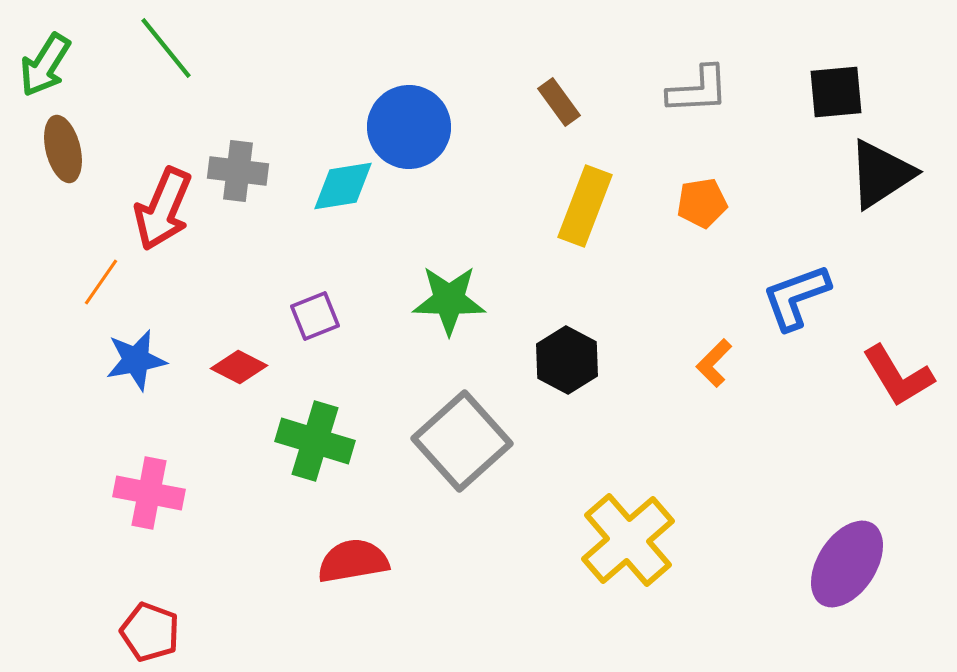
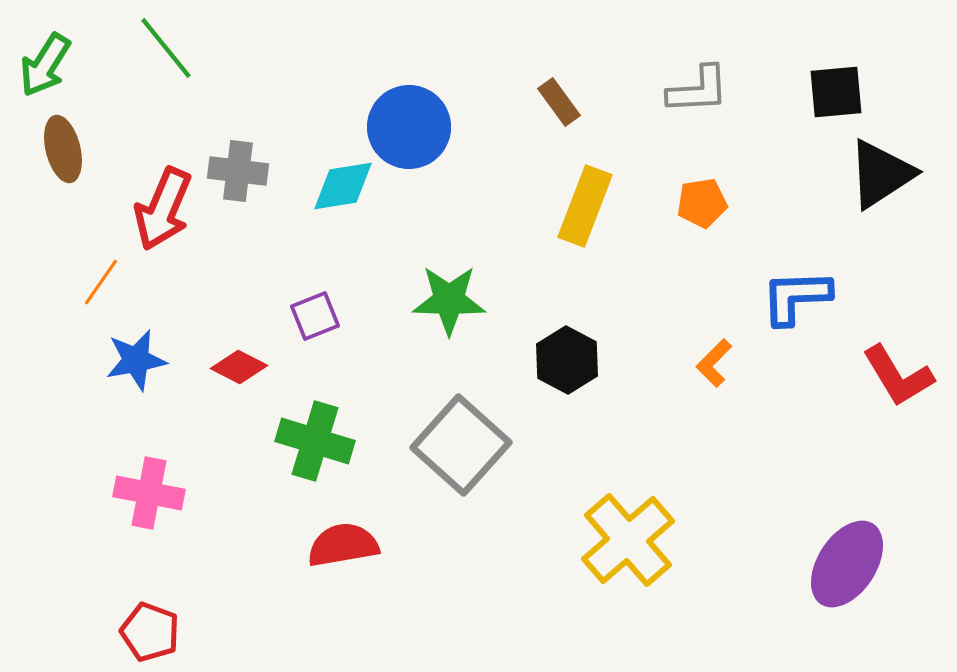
blue L-shape: rotated 18 degrees clockwise
gray square: moved 1 px left, 4 px down; rotated 6 degrees counterclockwise
red semicircle: moved 10 px left, 16 px up
